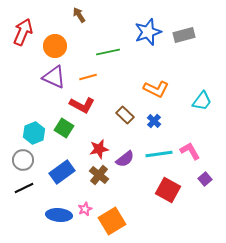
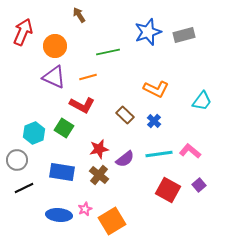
pink L-shape: rotated 20 degrees counterclockwise
gray circle: moved 6 px left
blue rectangle: rotated 45 degrees clockwise
purple square: moved 6 px left, 6 px down
